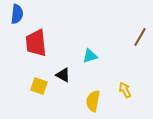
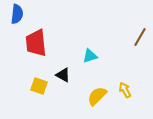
yellow semicircle: moved 4 px right, 5 px up; rotated 35 degrees clockwise
